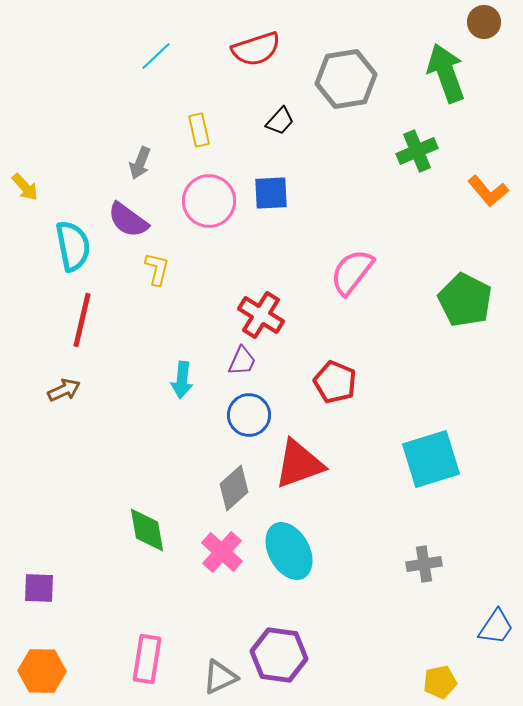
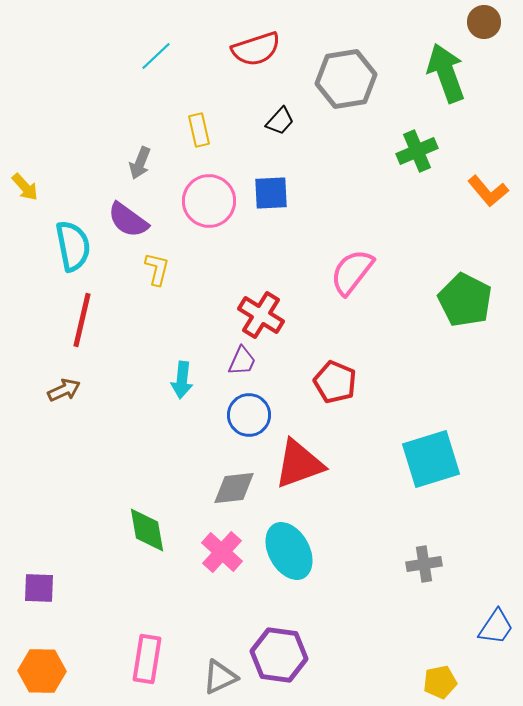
gray diamond: rotated 36 degrees clockwise
